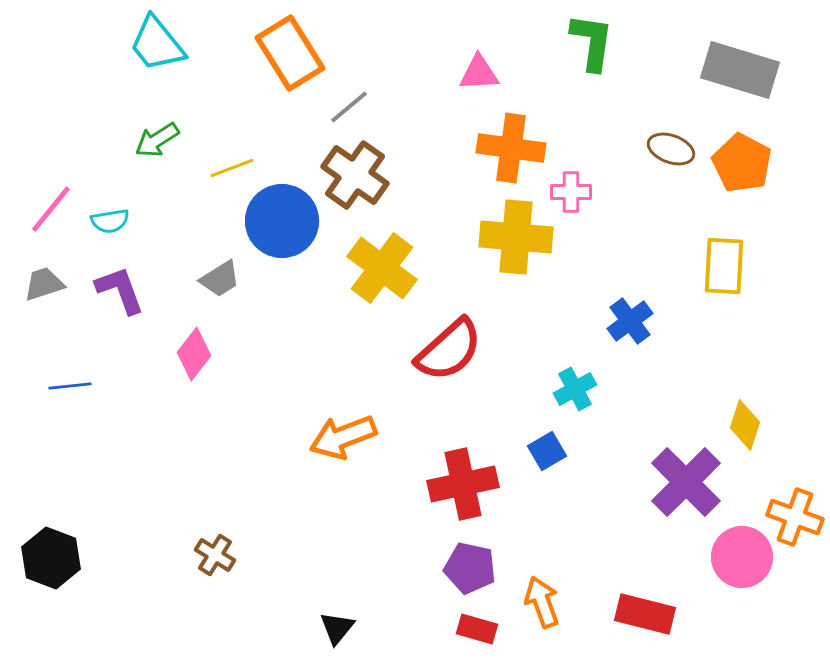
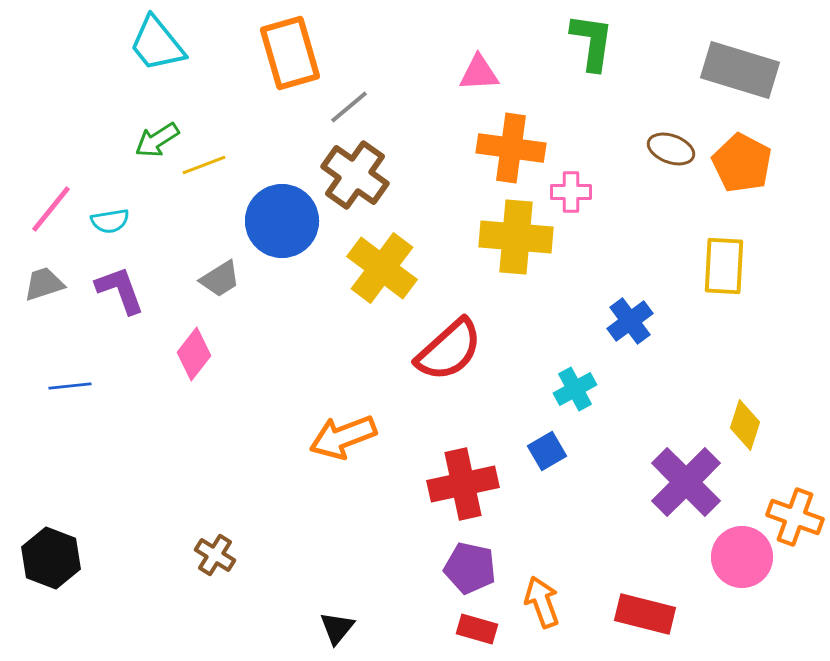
orange rectangle at (290, 53): rotated 16 degrees clockwise
yellow line at (232, 168): moved 28 px left, 3 px up
